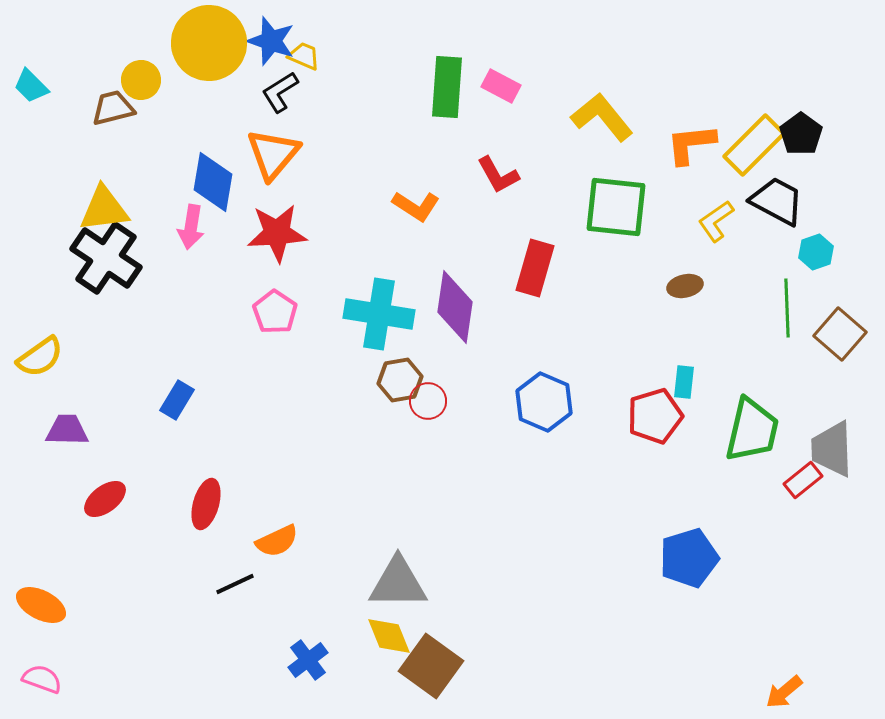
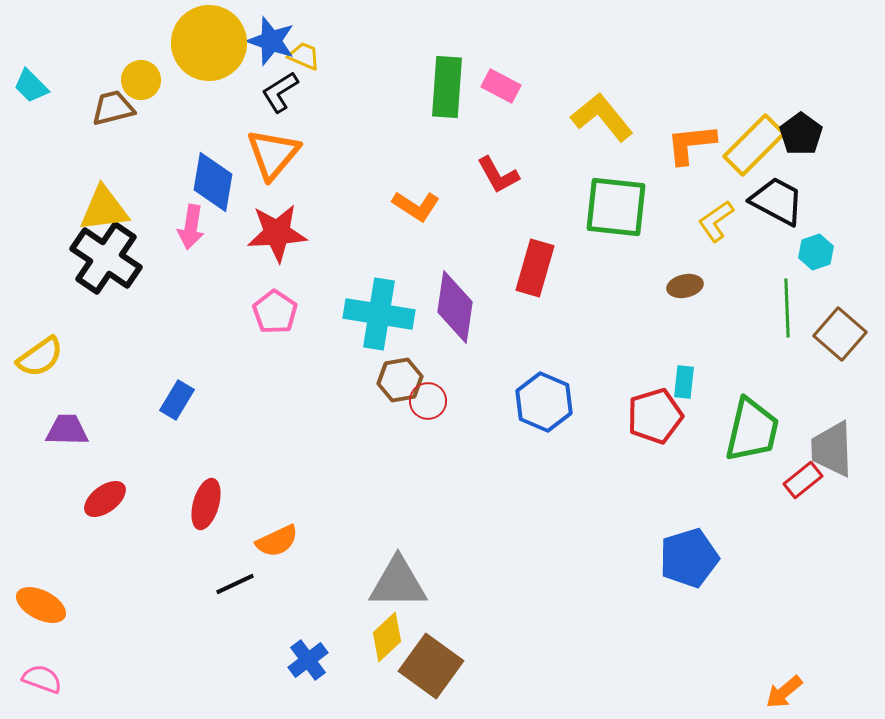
yellow diamond at (389, 636): moved 2 px left, 1 px down; rotated 69 degrees clockwise
